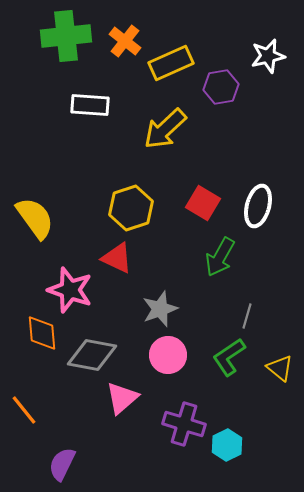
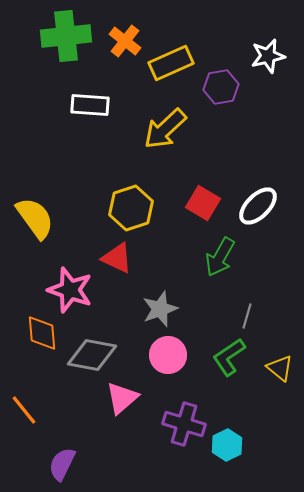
white ellipse: rotated 30 degrees clockwise
